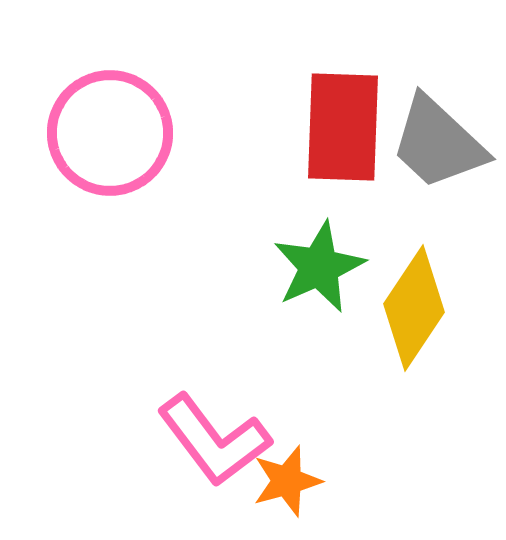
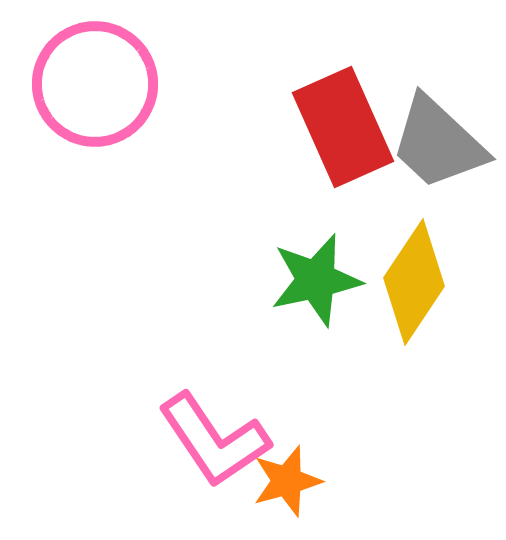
red rectangle: rotated 26 degrees counterclockwise
pink circle: moved 15 px left, 49 px up
green star: moved 3 px left, 13 px down; rotated 12 degrees clockwise
yellow diamond: moved 26 px up
pink L-shape: rotated 3 degrees clockwise
